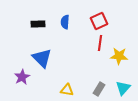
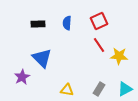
blue semicircle: moved 2 px right, 1 px down
red line: moved 1 px left, 2 px down; rotated 42 degrees counterclockwise
cyan triangle: moved 2 px right, 1 px down; rotated 21 degrees clockwise
